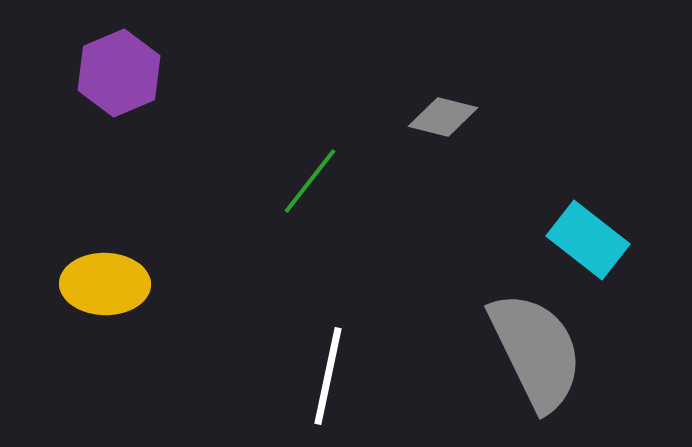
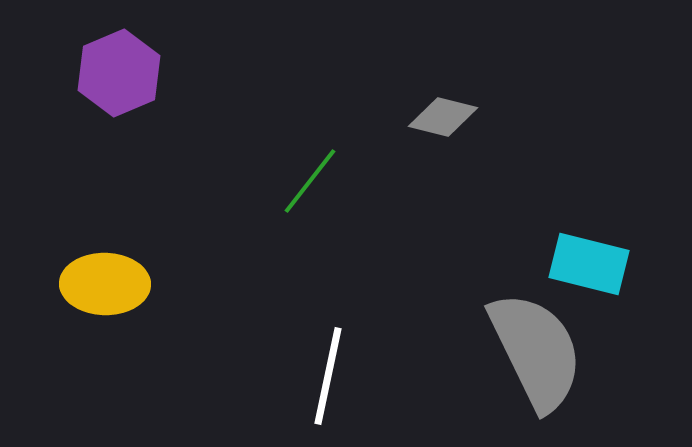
cyan rectangle: moved 1 px right, 24 px down; rotated 24 degrees counterclockwise
